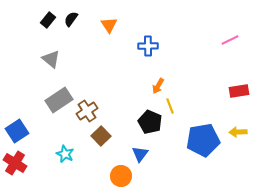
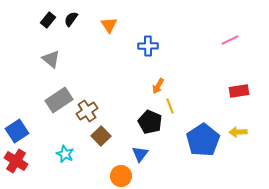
blue pentagon: rotated 24 degrees counterclockwise
red cross: moved 1 px right, 2 px up
